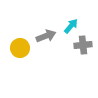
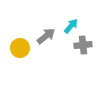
gray arrow: rotated 18 degrees counterclockwise
